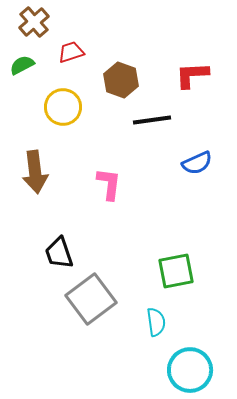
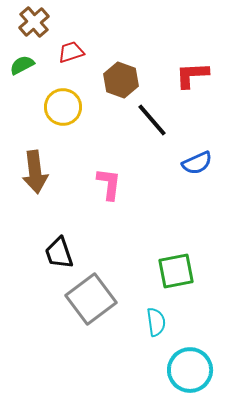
black line: rotated 57 degrees clockwise
